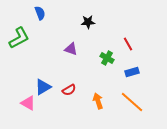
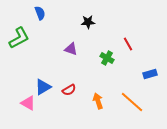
blue rectangle: moved 18 px right, 2 px down
